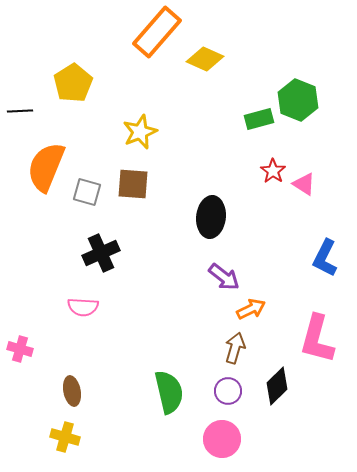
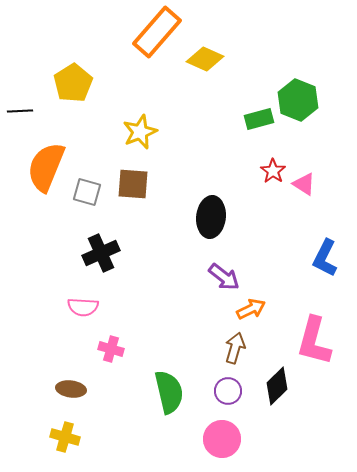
pink L-shape: moved 3 px left, 2 px down
pink cross: moved 91 px right
brown ellipse: moved 1 px left, 2 px up; rotated 72 degrees counterclockwise
